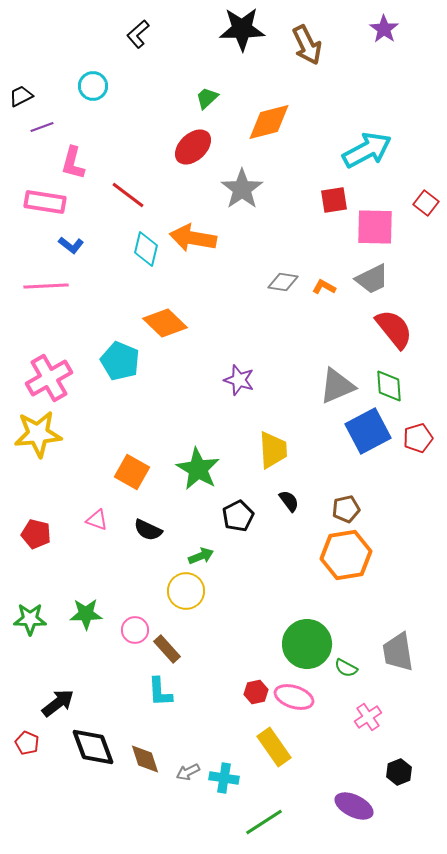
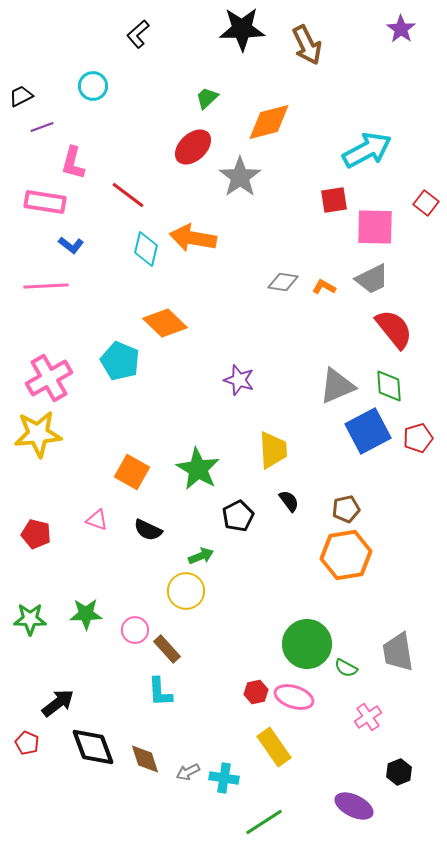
purple star at (384, 29): moved 17 px right
gray star at (242, 189): moved 2 px left, 12 px up
